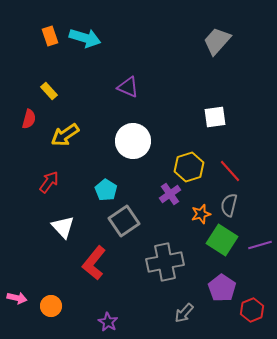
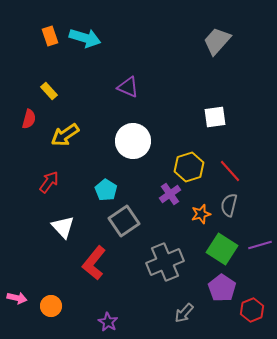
green square: moved 9 px down
gray cross: rotated 12 degrees counterclockwise
